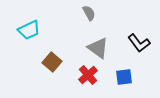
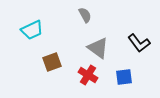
gray semicircle: moved 4 px left, 2 px down
cyan trapezoid: moved 3 px right
brown square: rotated 30 degrees clockwise
red cross: rotated 18 degrees counterclockwise
